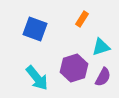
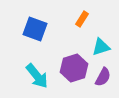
cyan arrow: moved 2 px up
